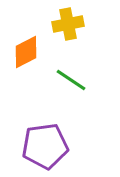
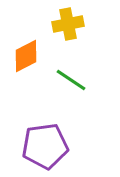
orange diamond: moved 4 px down
